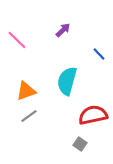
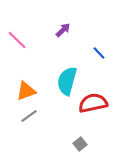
blue line: moved 1 px up
red semicircle: moved 12 px up
gray square: rotated 16 degrees clockwise
